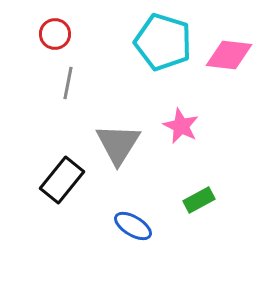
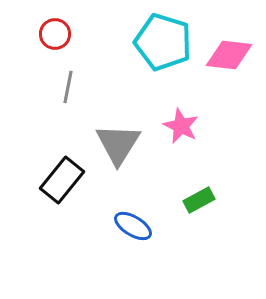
gray line: moved 4 px down
